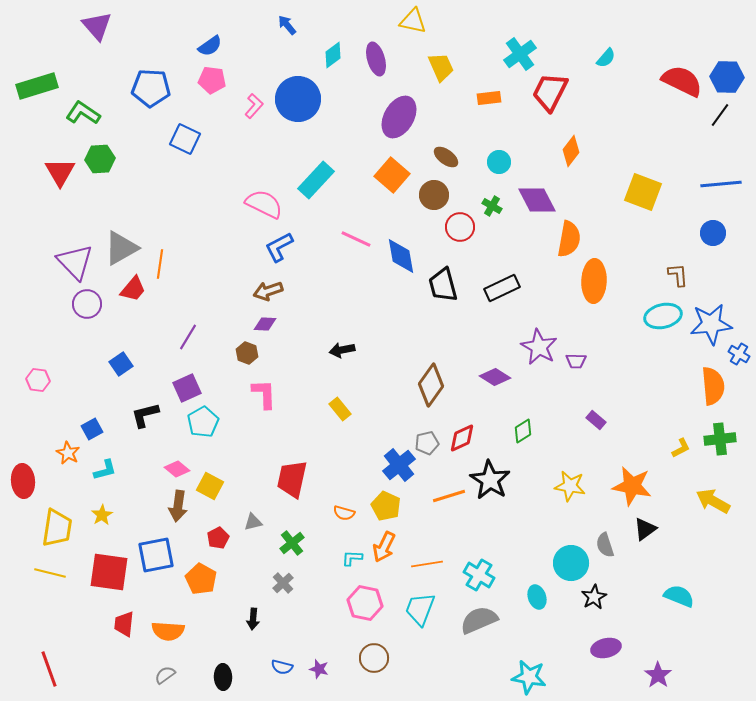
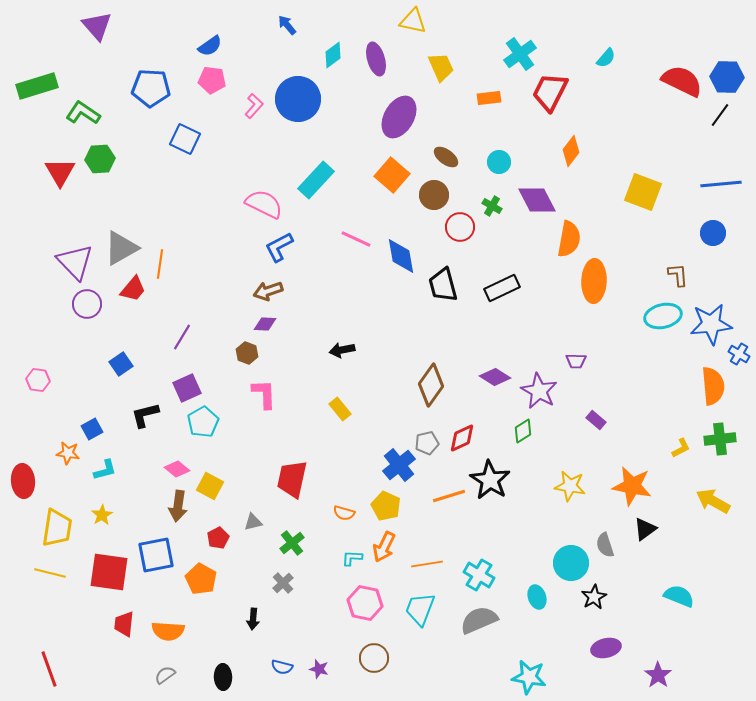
purple line at (188, 337): moved 6 px left
purple star at (539, 347): moved 44 px down
orange star at (68, 453): rotated 20 degrees counterclockwise
